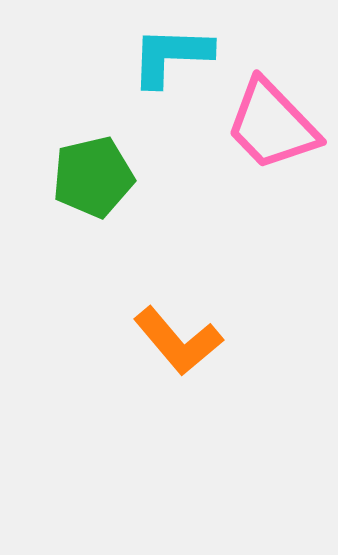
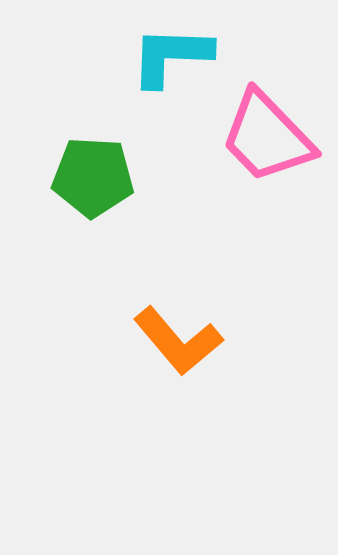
pink trapezoid: moved 5 px left, 12 px down
green pentagon: rotated 16 degrees clockwise
